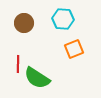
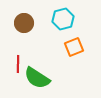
cyan hexagon: rotated 20 degrees counterclockwise
orange square: moved 2 px up
